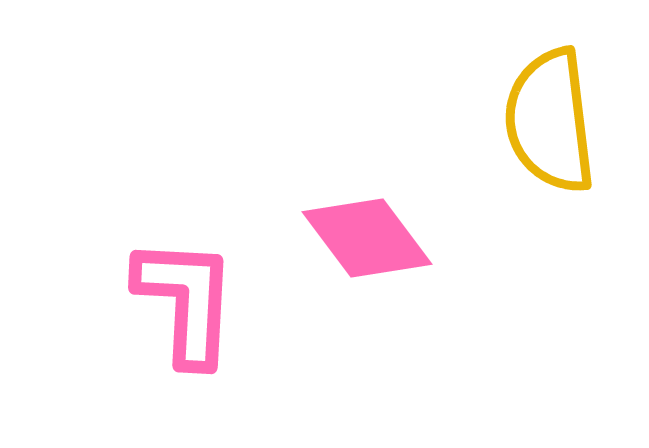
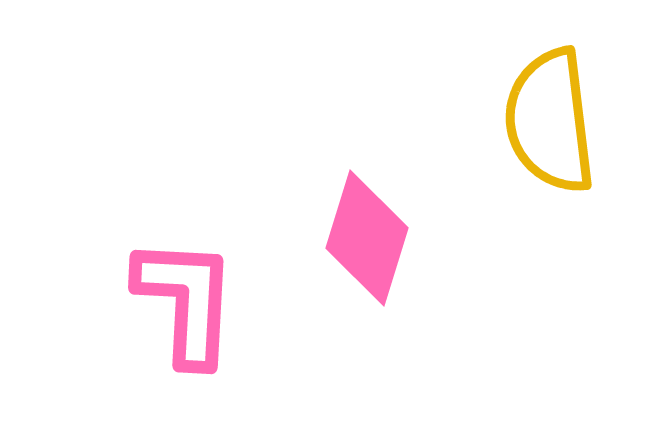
pink diamond: rotated 54 degrees clockwise
